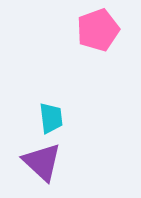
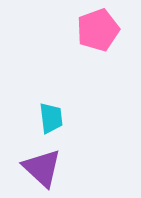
purple triangle: moved 6 px down
